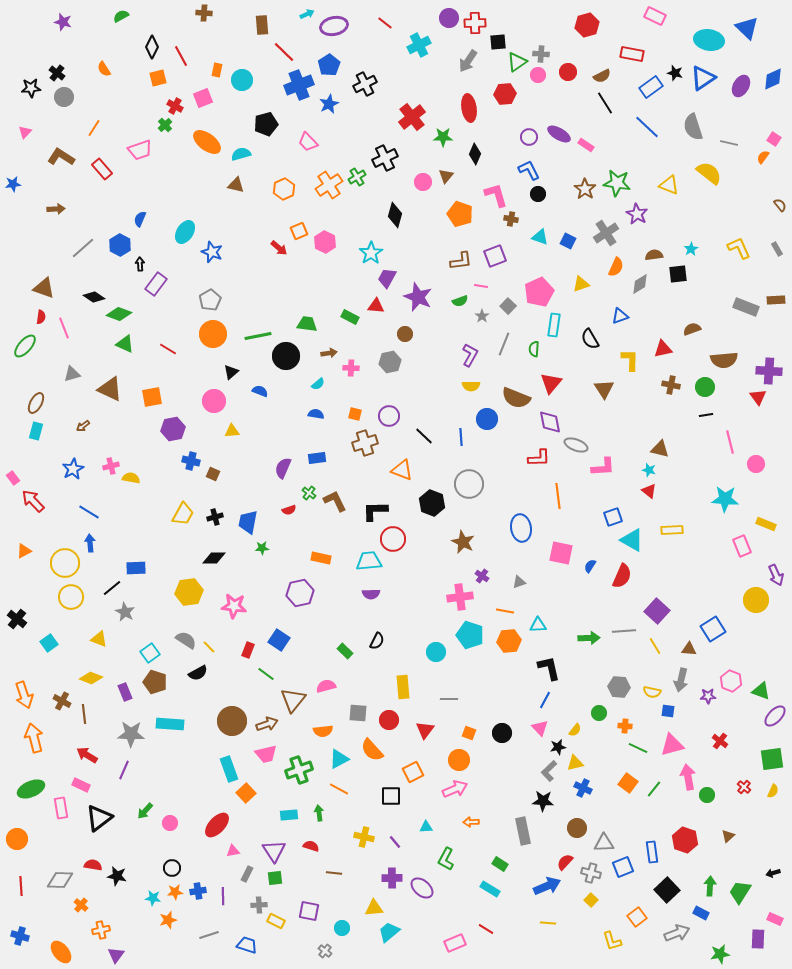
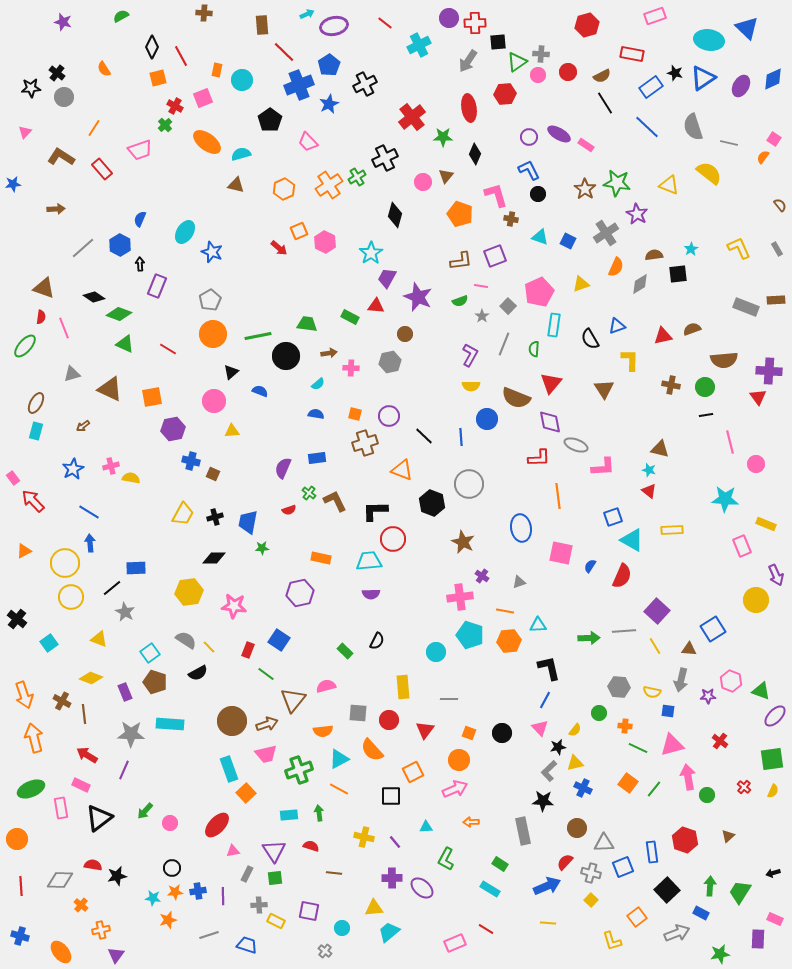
pink rectangle at (655, 16): rotated 45 degrees counterclockwise
black pentagon at (266, 124): moved 4 px right, 4 px up; rotated 20 degrees counterclockwise
purple rectangle at (156, 284): moved 1 px right, 2 px down; rotated 15 degrees counterclockwise
blue triangle at (620, 316): moved 3 px left, 10 px down
red triangle at (663, 349): moved 13 px up
black star at (117, 876): rotated 24 degrees counterclockwise
